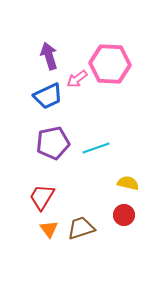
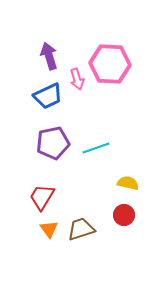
pink arrow: rotated 70 degrees counterclockwise
brown trapezoid: moved 1 px down
